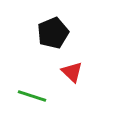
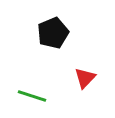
red triangle: moved 13 px right, 6 px down; rotated 30 degrees clockwise
